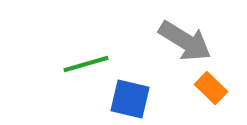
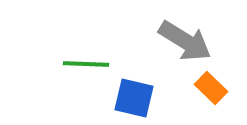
green line: rotated 18 degrees clockwise
blue square: moved 4 px right, 1 px up
